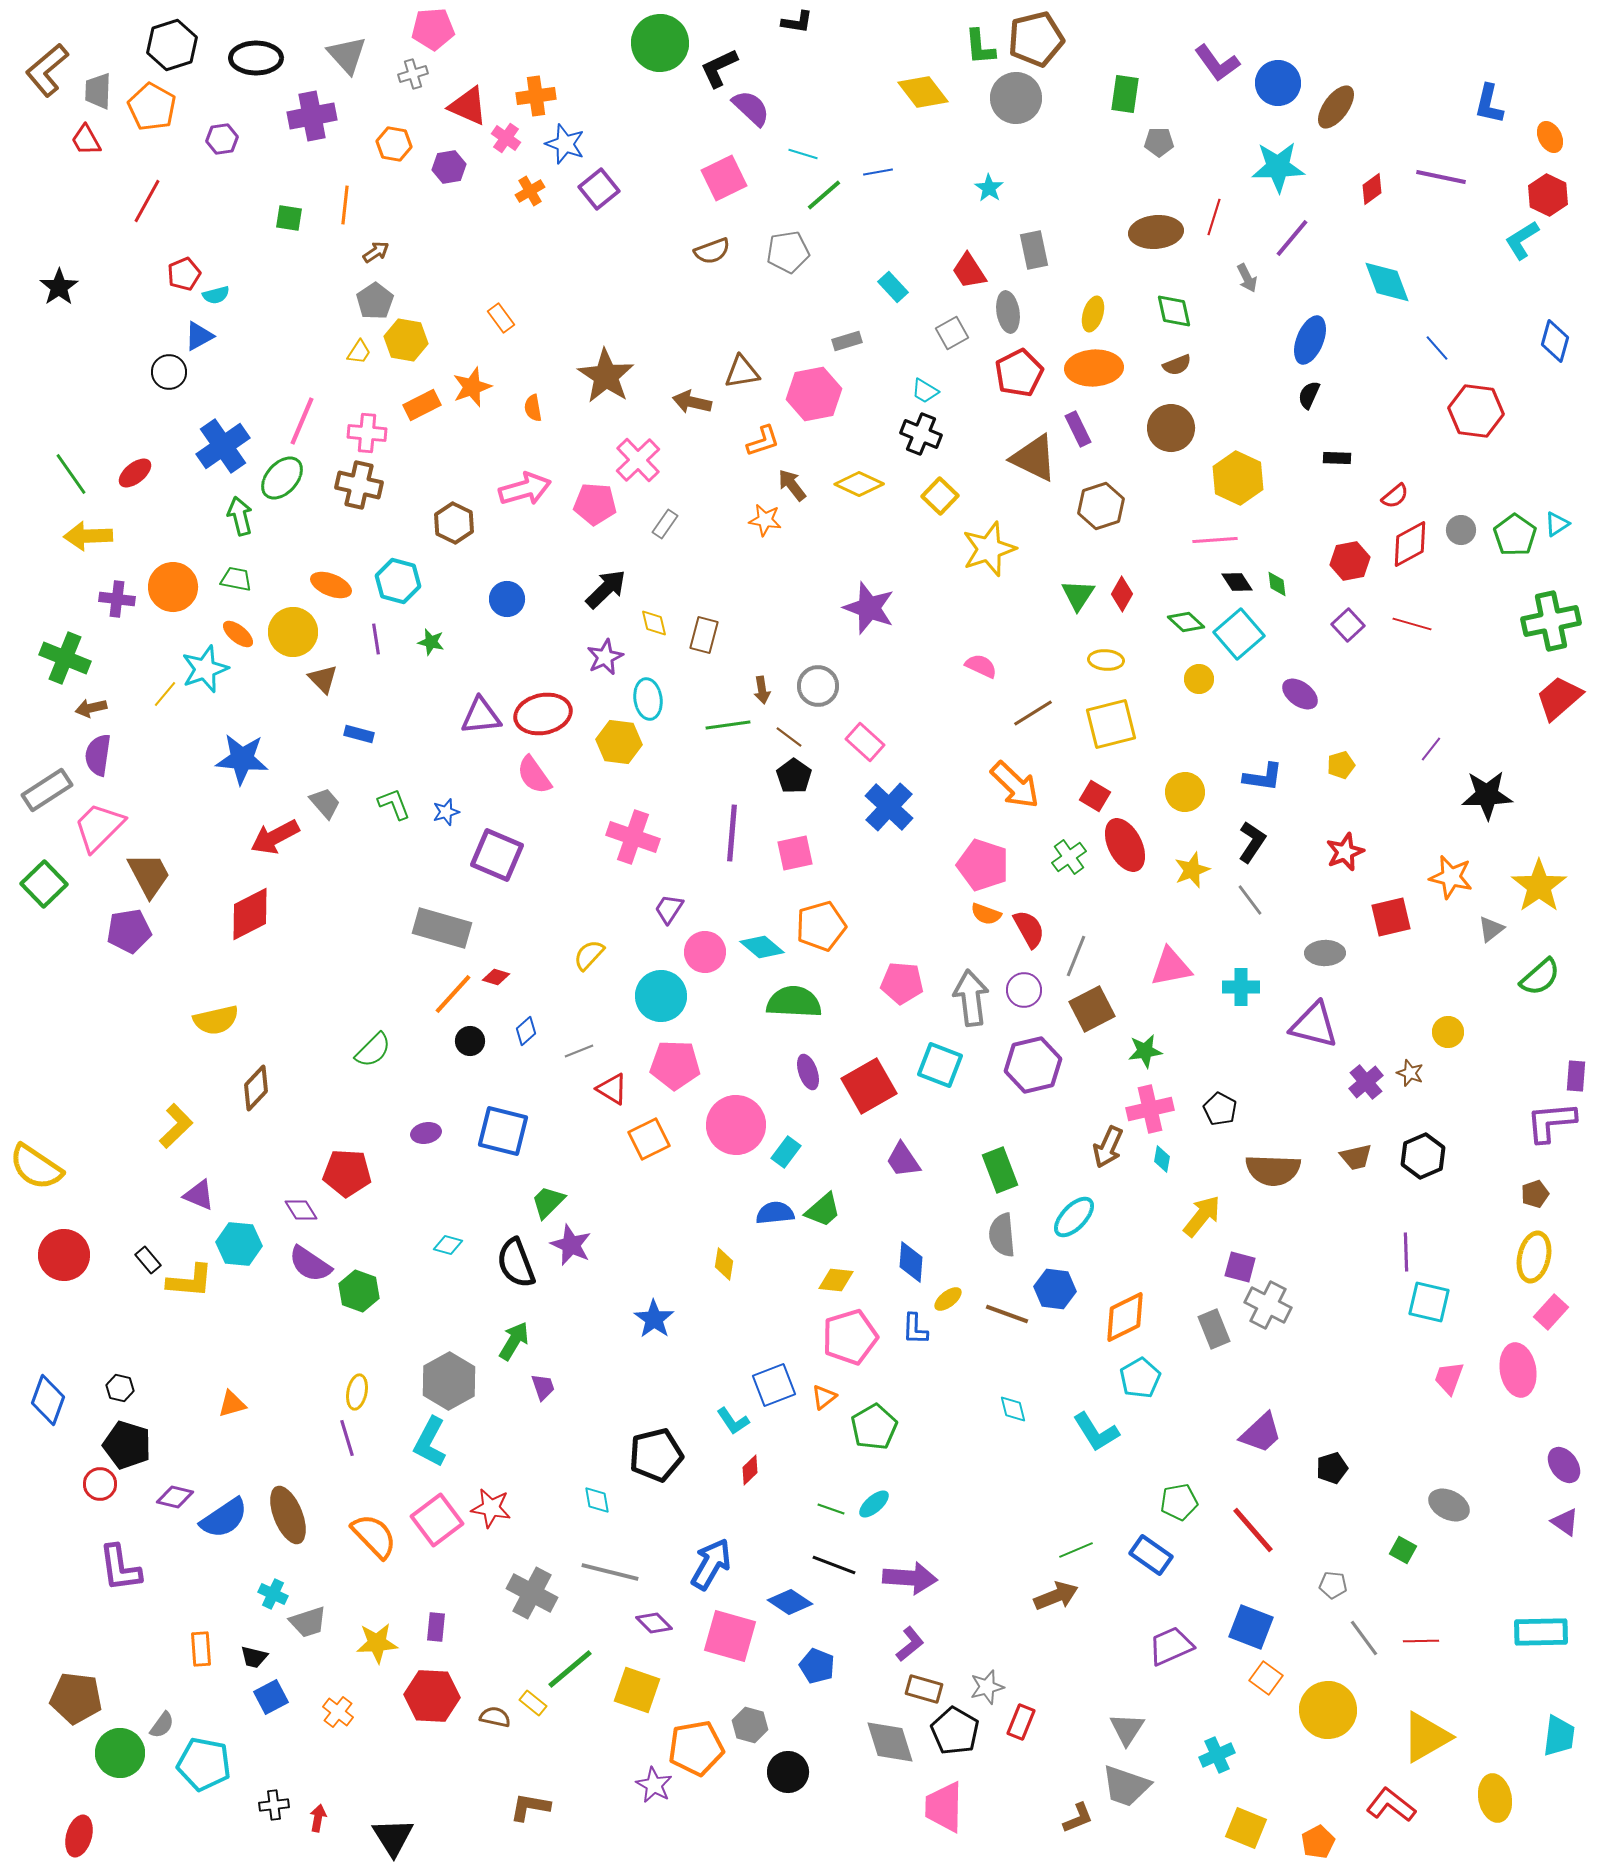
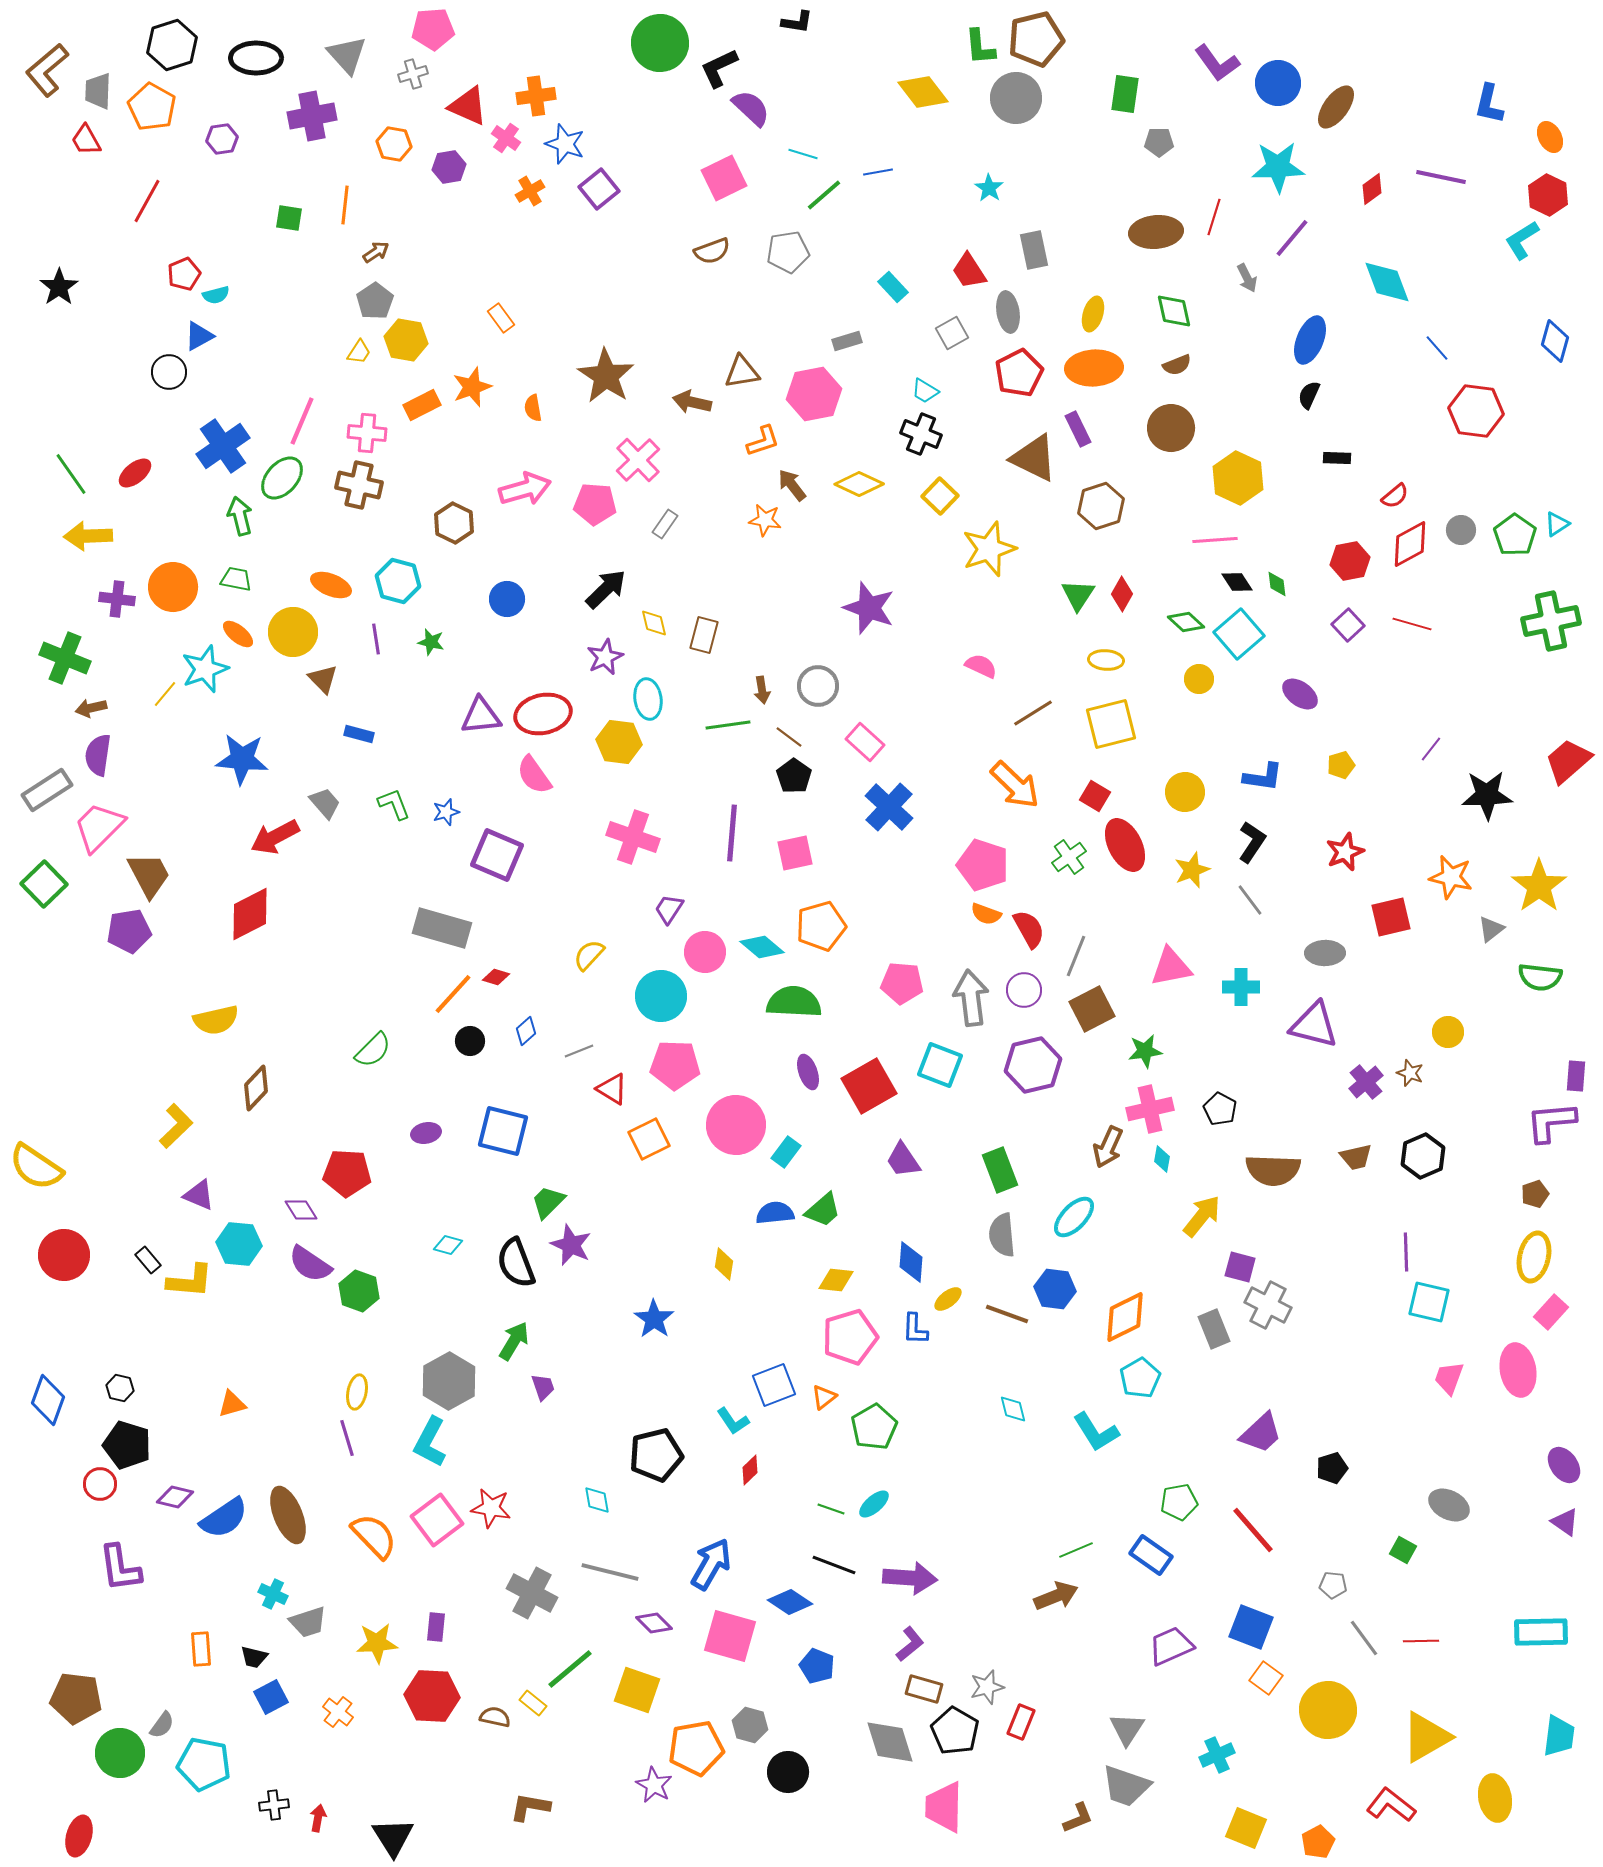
red trapezoid at (1559, 698): moved 9 px right, 63 px down
green semicircle at (1540, 977): rotated 48 degrees clockwise
